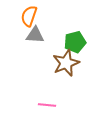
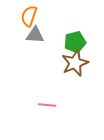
brown star: moved 9 px right
